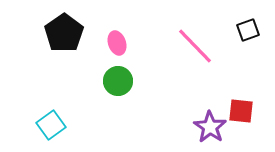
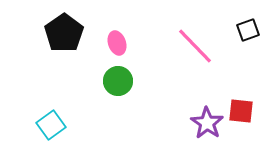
purple star: moved 3 px left, 4 px up
